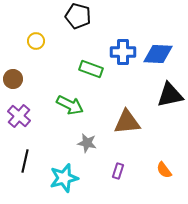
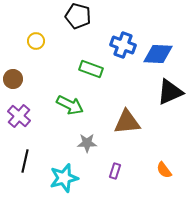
blue cross: moved 7 px up; rotated 20 degrees clockwise
black triangle: moved 3 px up; rotated 12 degrees counterclockwise
gray star: rotated 12 degrees counterclockwise
purple rectangle: moved 3 px left
